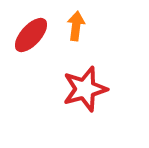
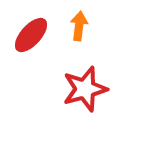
orange arrow: moved 3 px right
